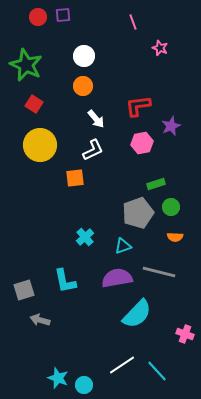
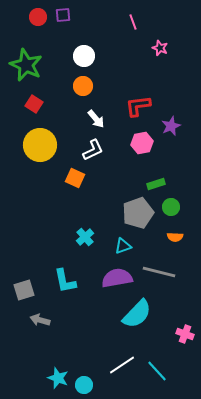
orange square: rotated 30 degrees clockwise
